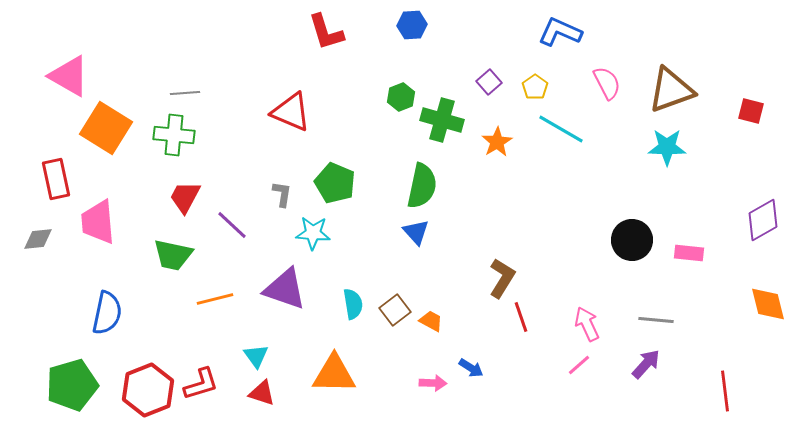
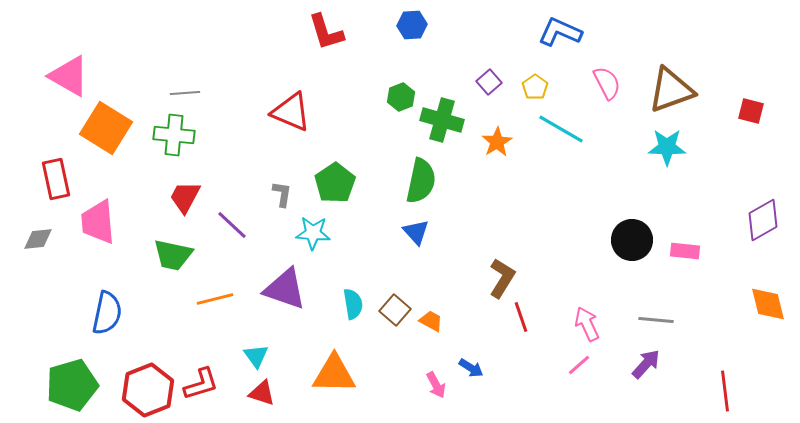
green pentagon at (335, 183): rotated 15 degrees clockwise
green semicircle at (422, 186): moved 1 px left, 5 px up
pink rectangle at (689, 253): moved 4 px left, 2 px up
brown square at (395, 310): rotated 12 degrees counterclockwise
pink arrow at (433, 383): moved 3 px right, 2 px down; rotated 60 degrees clockwise
